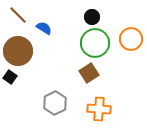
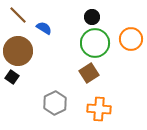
black square: moved 2 px right
